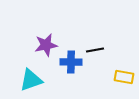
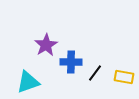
purple star: rotated 20 degrees counterclockwise
black line: moved 23 px down; rotated 42 degrees counterclockwise
cyan triangle: moved 3 px left, 2 px down
